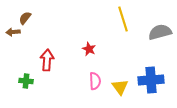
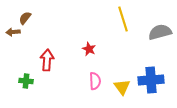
yellow triangle: moved 2 px right
